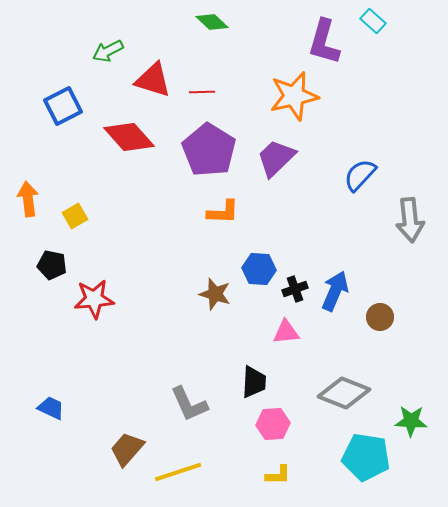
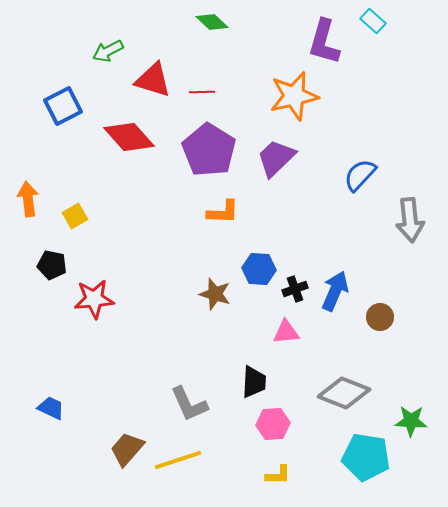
yellow line: moved 12 px up
